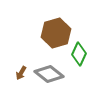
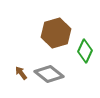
green diamond: moved 6 px right, 3 px up
brown arrow: rotated 112 degrees clockwise
